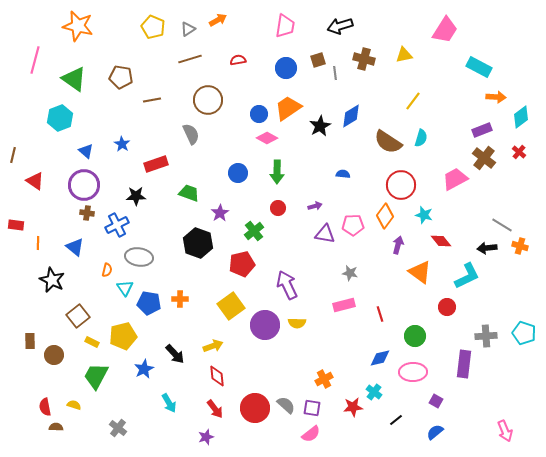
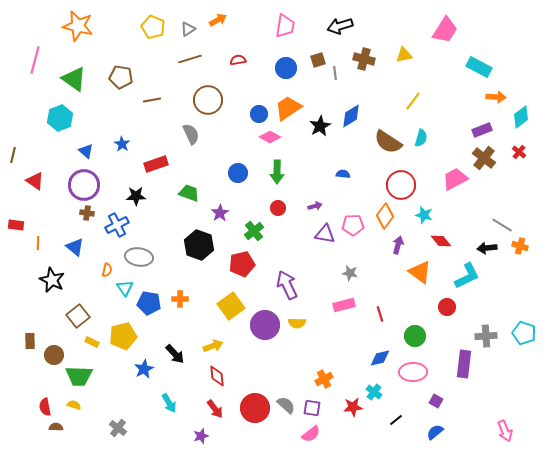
pink diamond at (267, 138): moved 3 px right, 1 px up
black hexagon at (198, 243): moved 1 px right, 2 px down
green trapezoid at (96, 376): moved 17 px left; rotated 116 degrees counterclockwise
purple star at (206, 437): moved 5 px left, 1 px up
